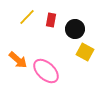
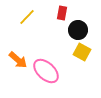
red rectangle: moved 11 px right, 7 px up
black circle: moved 3 px right, 1 px down
yellow square: moved 3 px left
